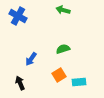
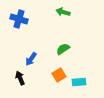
green arrow: moved 2 px down
blue cross: moved 1 px right, 3 px down; rotated 12 degrees counterclockwise
green semicircle: rotated 16 degrees counterclockwise
black arrow: moved 5 px up
